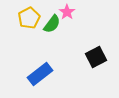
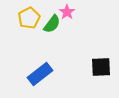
black square: moved 5 px right, 10 px down; rotated 25 degrees clockwise
